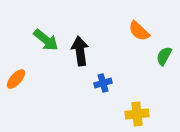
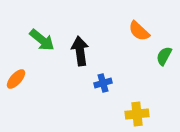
green arrow: moved 4 px left
